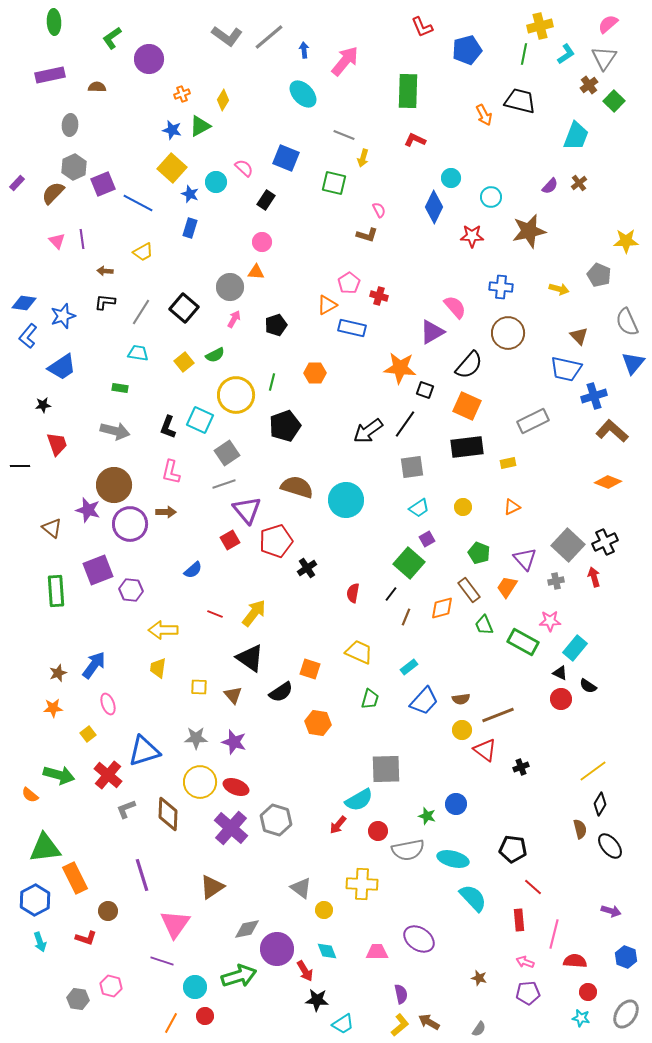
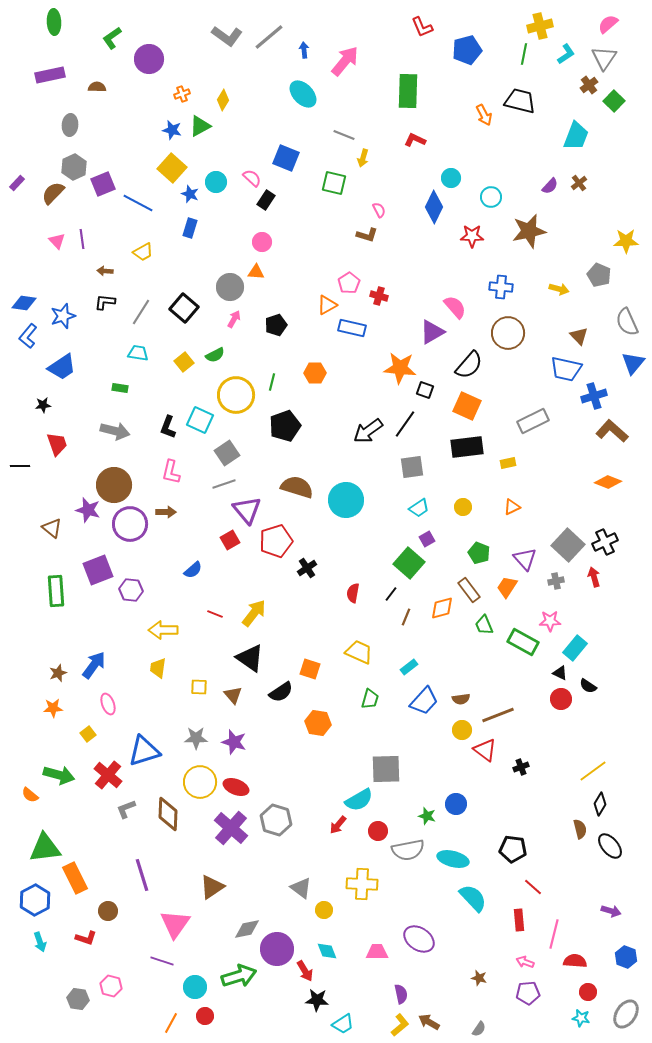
pink semicircle at (244, 168): moved 8 px right, 10 px down
